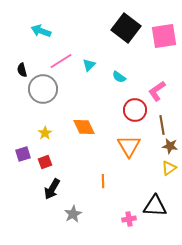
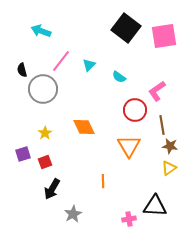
pink line: rotated 20 degrees counterclockwise
